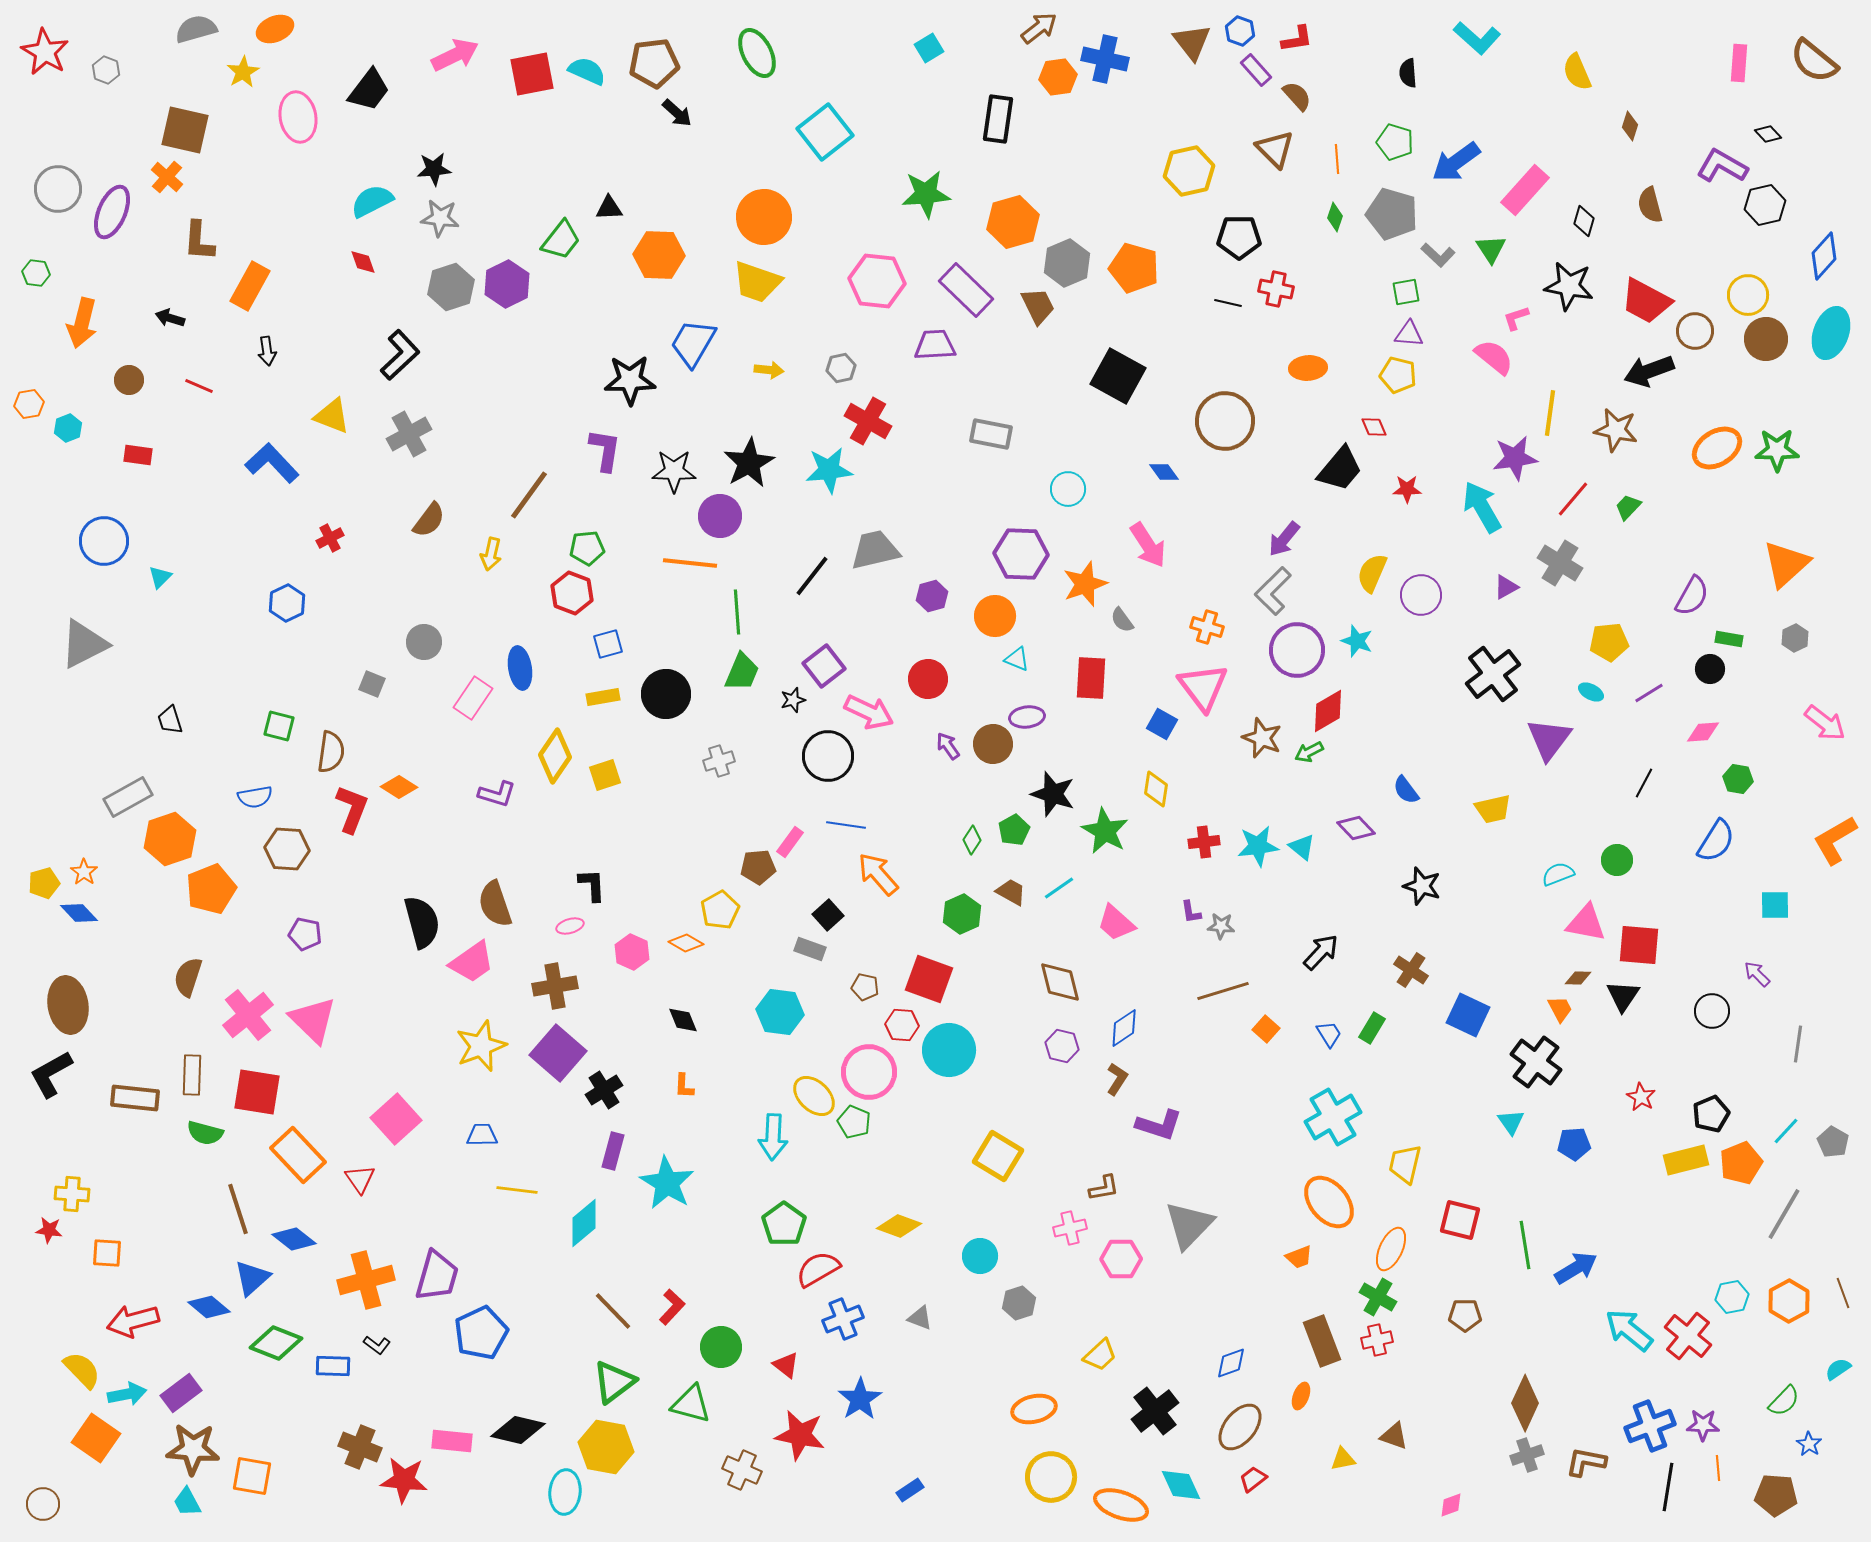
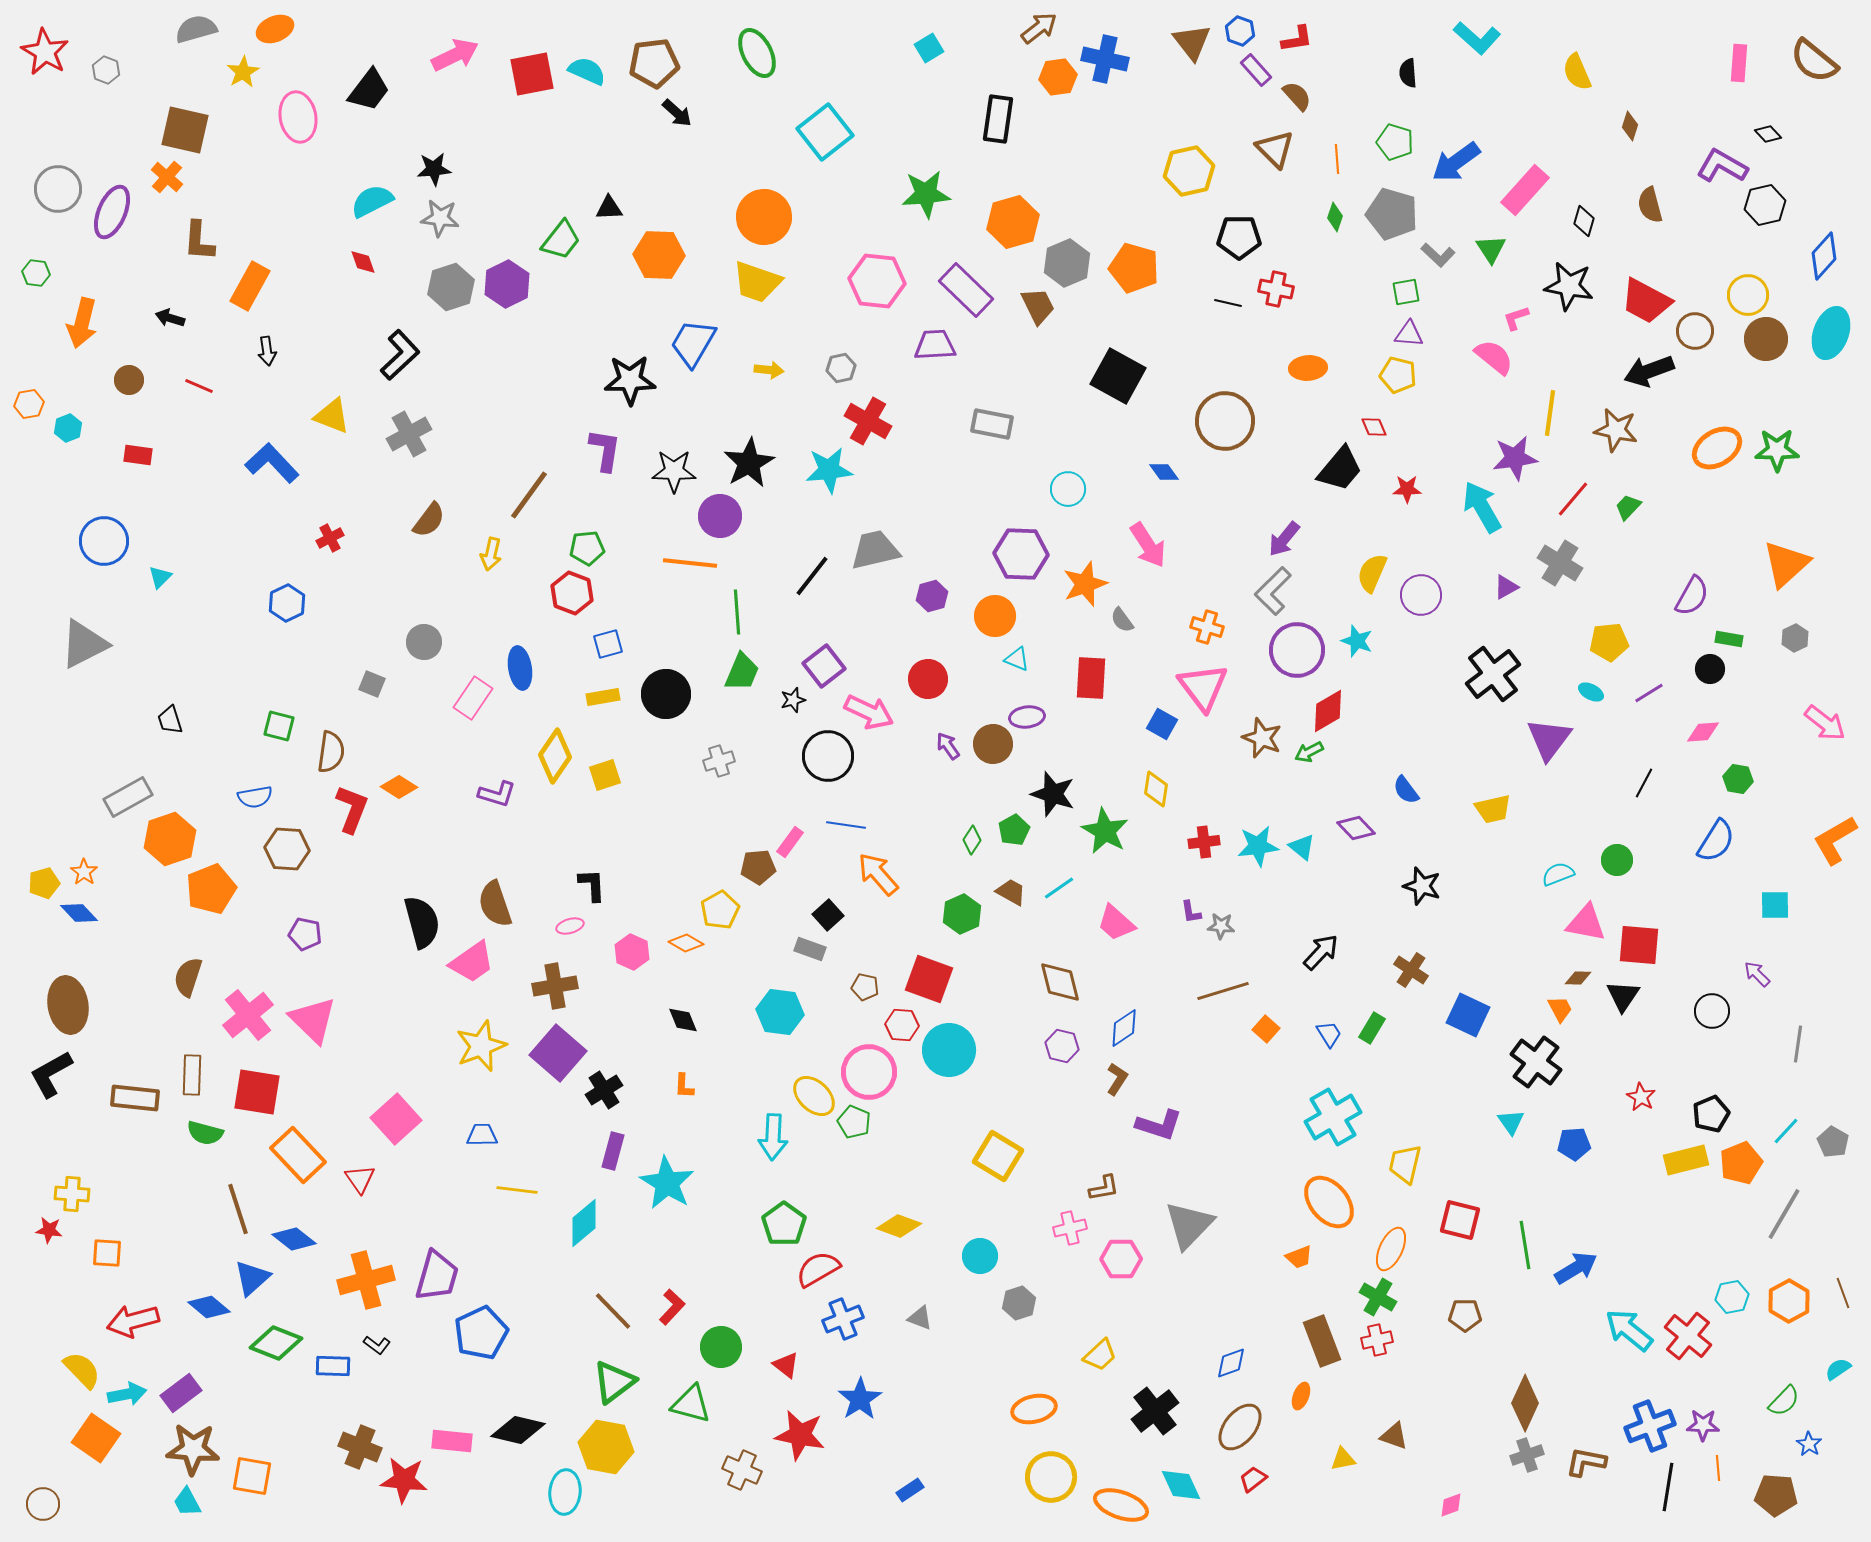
gray rectangle at (991, 434): moved 1 px right, 10 px up
